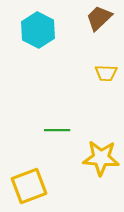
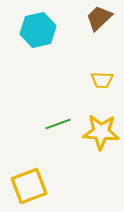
cyan hexagon: rotated 20 degrees clockwise
yellow trapezoid: moved 4 px left, 7 px down
green line: moved 1 px right, 6 px up; rotated 20 degrees counterclockwise
yellow star: moved 26 px up
